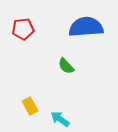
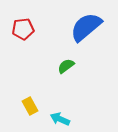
blue semicircle: rotated 36 degrees counterclockwise
green semicircle: rotated 96 degrees clockwise
cyan arrow: rotated 12 degrees counterclockwise
